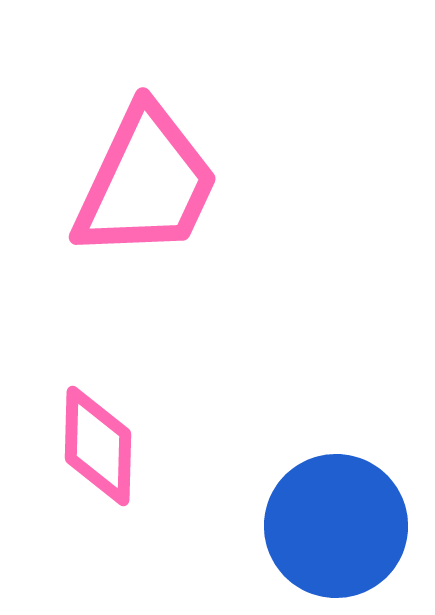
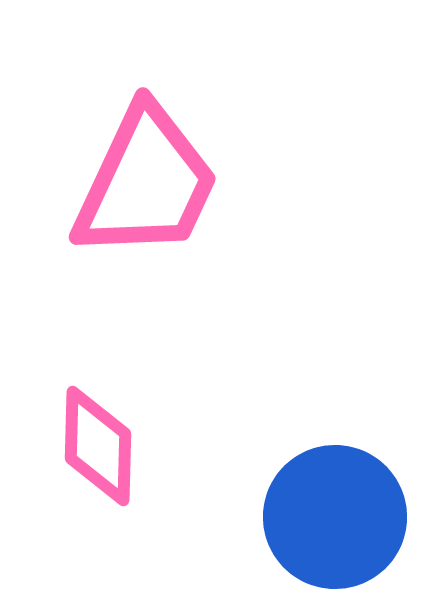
blue circle: moved 1 px left, 9 px up
